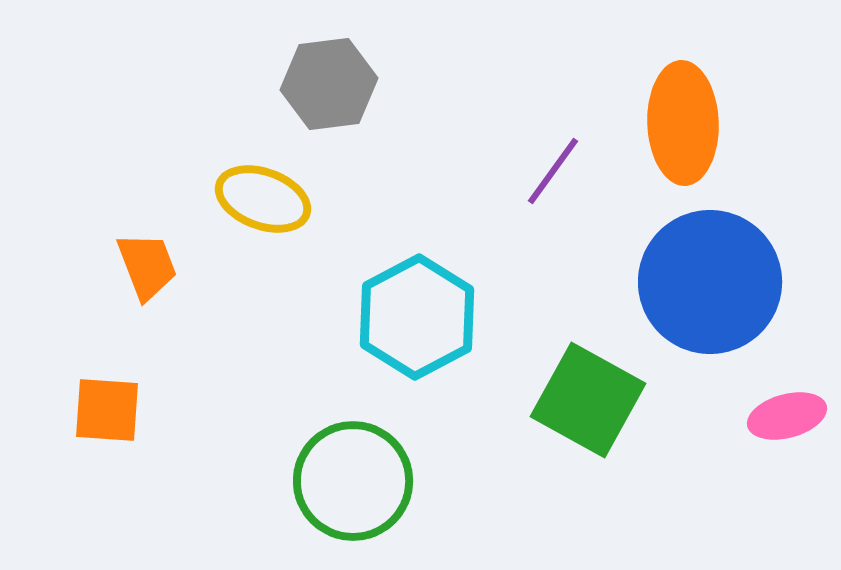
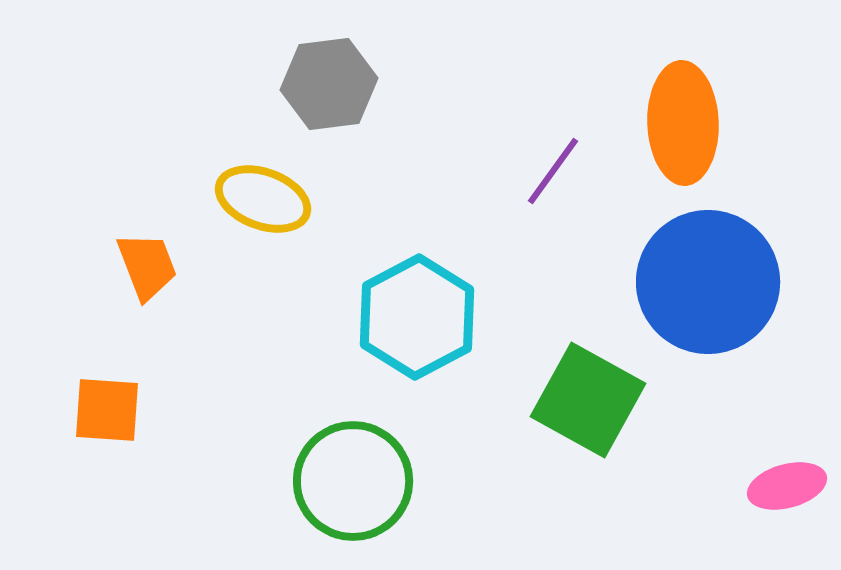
blue circle: moved 2 px left
pink ellipse: moved 70 px down
